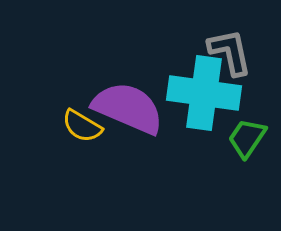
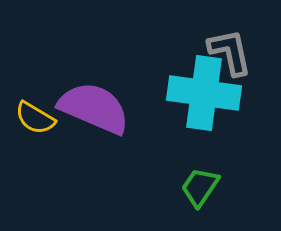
purple semicircle: moved 34 px left
yellow semicircle: moved 47 px left, 8 px up
green trapezoid: moved 47 px left, 49 px down
